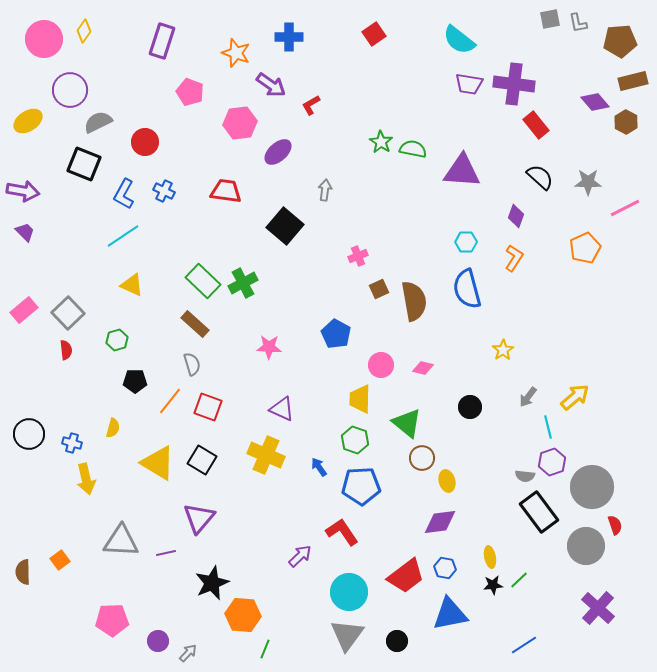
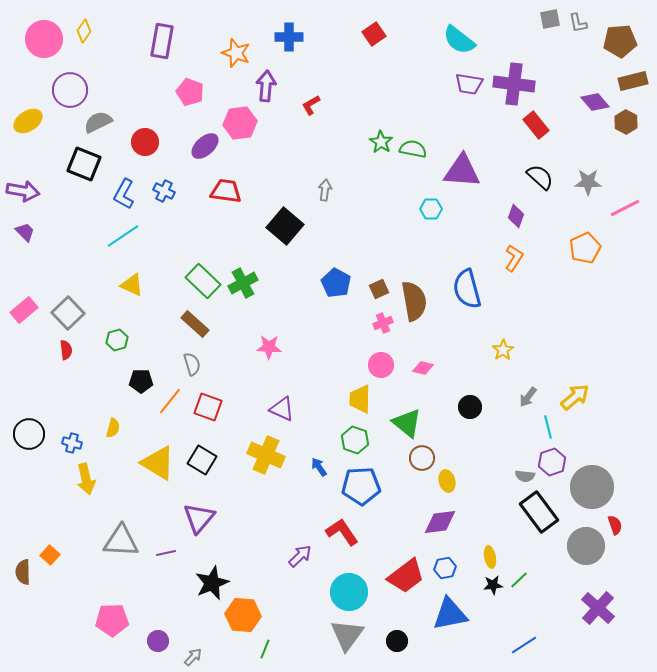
purple rectangle at (162, 41): rotated 8 degrees counterclockwise
purple arrow at (271, 85): moved 5 px left, 1 px down; rotated 120 degrees counterclockwise
purple ellipse at (278, 152): moved 73 px left, 6 px up
cyan hexagon at (466, 242): moved 35 px left, 33 px up
pink cross at (358, 256): moved 25 px right, 67 px down
blue pentagon at (336, 334): moved 51 px up
black pentagon at (135, 381): moved 6 px right
orange square at (60, 560): moved 10 px left, 5 px up; rotated 12 degrees counterclockwise
blue hexagon at (445, 568): rotated 20 degrees counterclockwise
gray arrow at (188, 653): moved 5 px right, 4 px down
